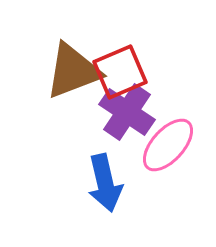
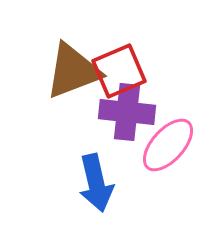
red square: moved 1 px left, 1 px up
purple cross: rotated 28 degrees counterclockwise
blue arrow: moved 9 px left
